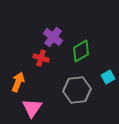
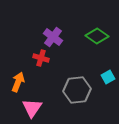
green diamond: moved 16 px right, 15 px up; rotated 65 degrees clockwise
